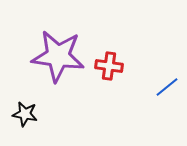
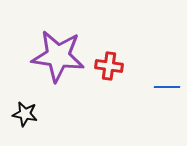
blue line: rotated 40 degrees clockwise
